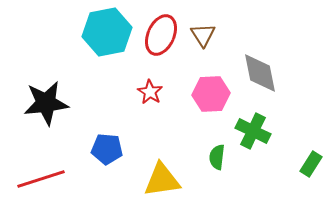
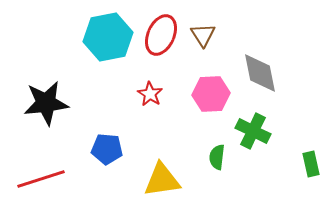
cyan hexagon: moved 1 px right, 5 px down
red star: moved 2 px down
green rectangle: rotated 45 degrees counterclockwise
